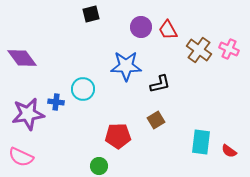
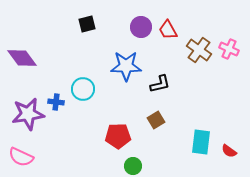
black square: moved 4 px left, 10 px down
green circle: moved 34 px right
